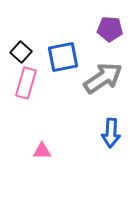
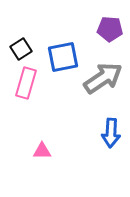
black square: moved 3 px up; rotated 15 degrees clockwise
